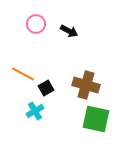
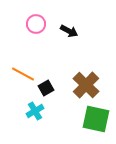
brown cross: rotated 28 degrees clockwise
